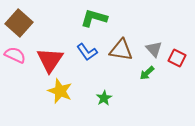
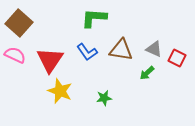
green L-shape: rotated 12 degrees counterclockwise
gray triangle: rotated 24 degrees counterclockwise
green star: rotated 21 degrees clockwise
